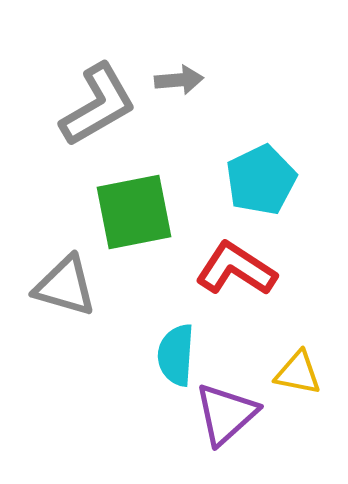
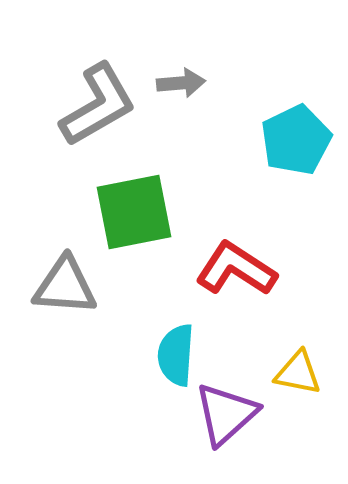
gray arrow: moved 2 px right, 3 px down
cyan pentagon: moved 35 px right, 40 px up
gray triangle: rotated 12 degrees counterclockwise
